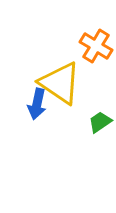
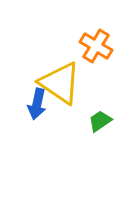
green trapezoid: moved 1 px up
